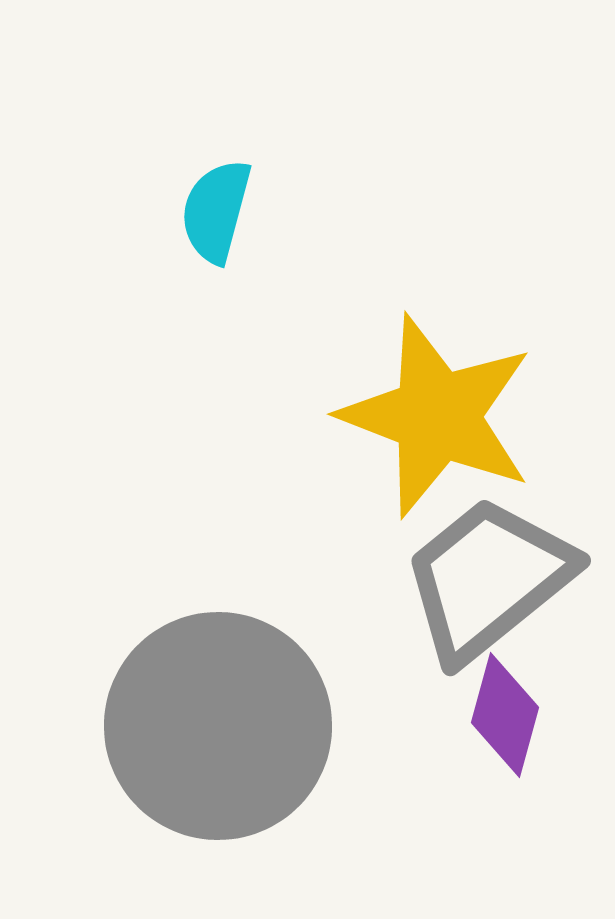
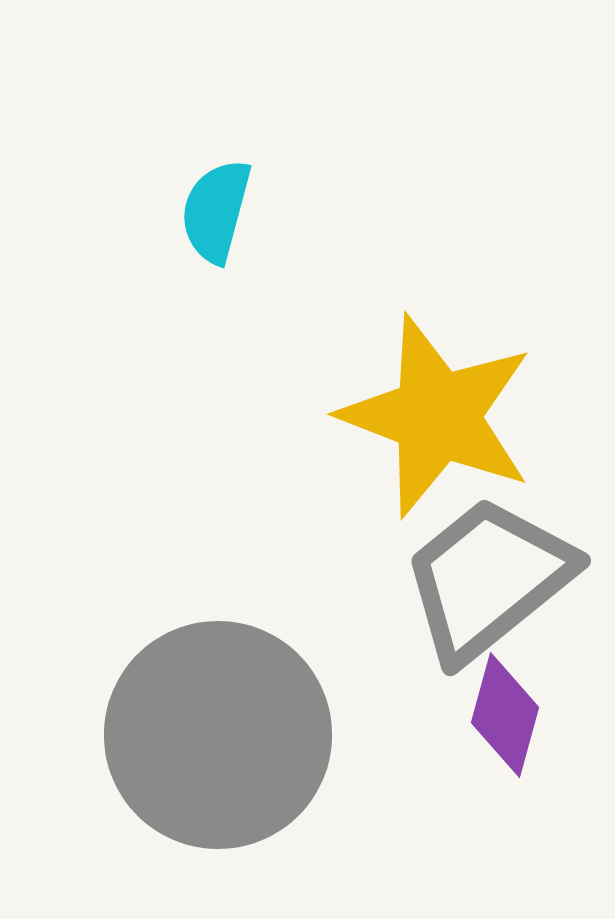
gray circle: moved 9 px down
